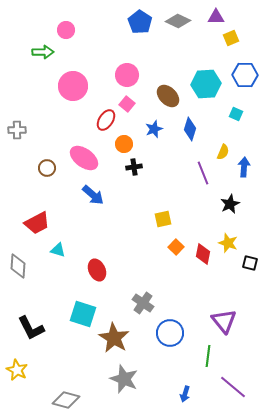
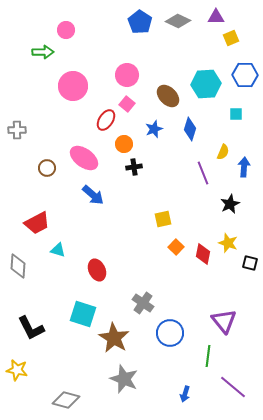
cyan square at (236, 114): rotated 24 degrees counterclockwise
yellow star at (17, 370): rotated 15 degrees counterclockwise
